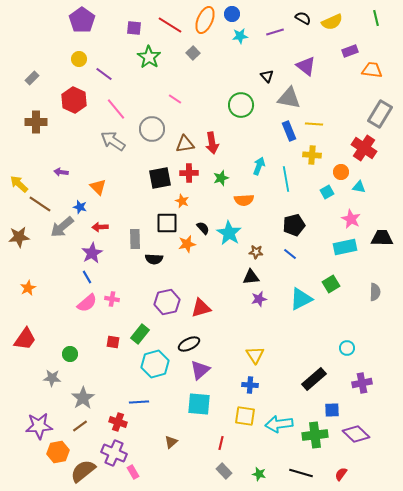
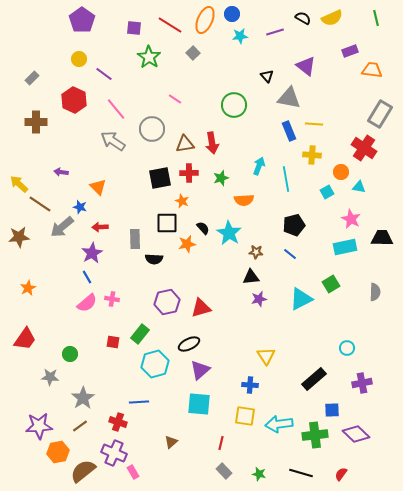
yellow semicircle at (332, 22): moved 4 px up
green circle at (241, 105): moved 7 px left
yellow triangle at (255, 355): moved 11 px right, 1 px down
gray star at (52, 378): moved 2 px left, 1 px up
